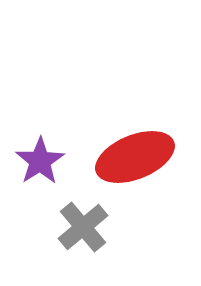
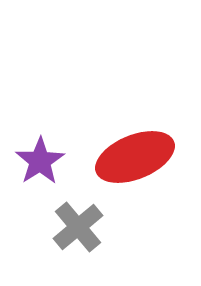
gray cross: moved 5 px left
